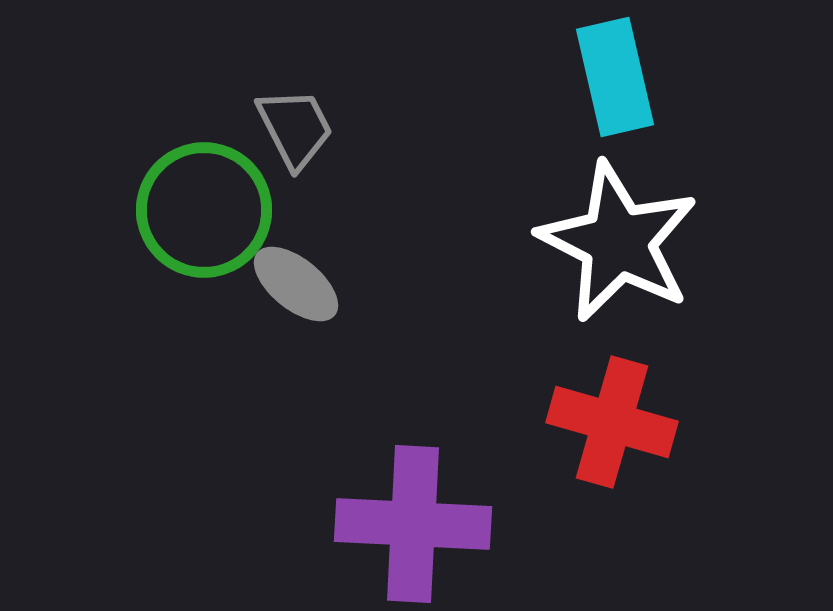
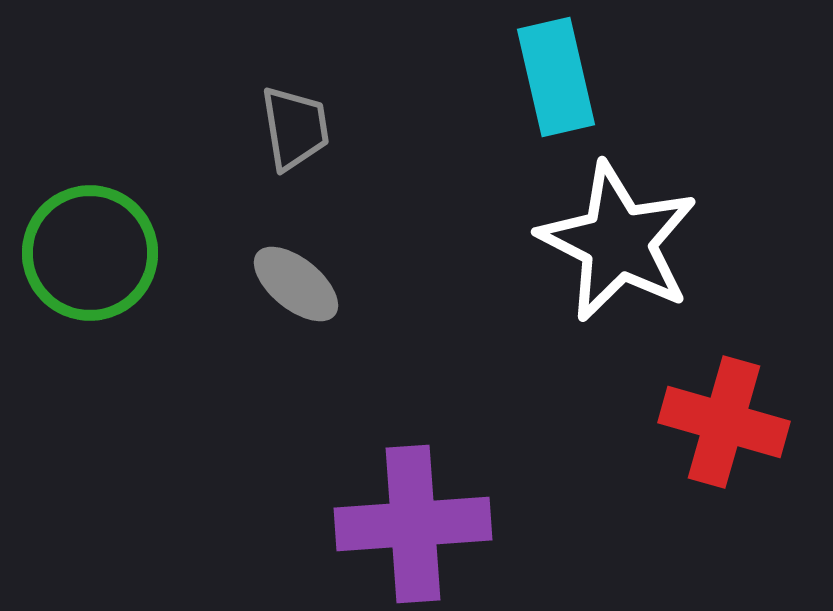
cyan rectangle: moved 59 px left
gray trapezoid: rotated 18 degrees clockwise
green circle: moved 114 px left, 43 px down
red cross: moved 112 px right
purple cross: rotated 7 degrees counterclockwise
